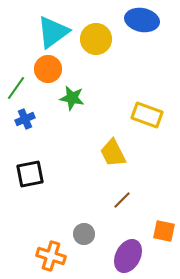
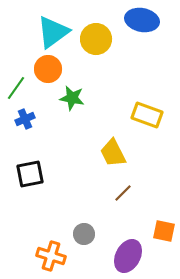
brown line: moved 1 px right, 7 px up
